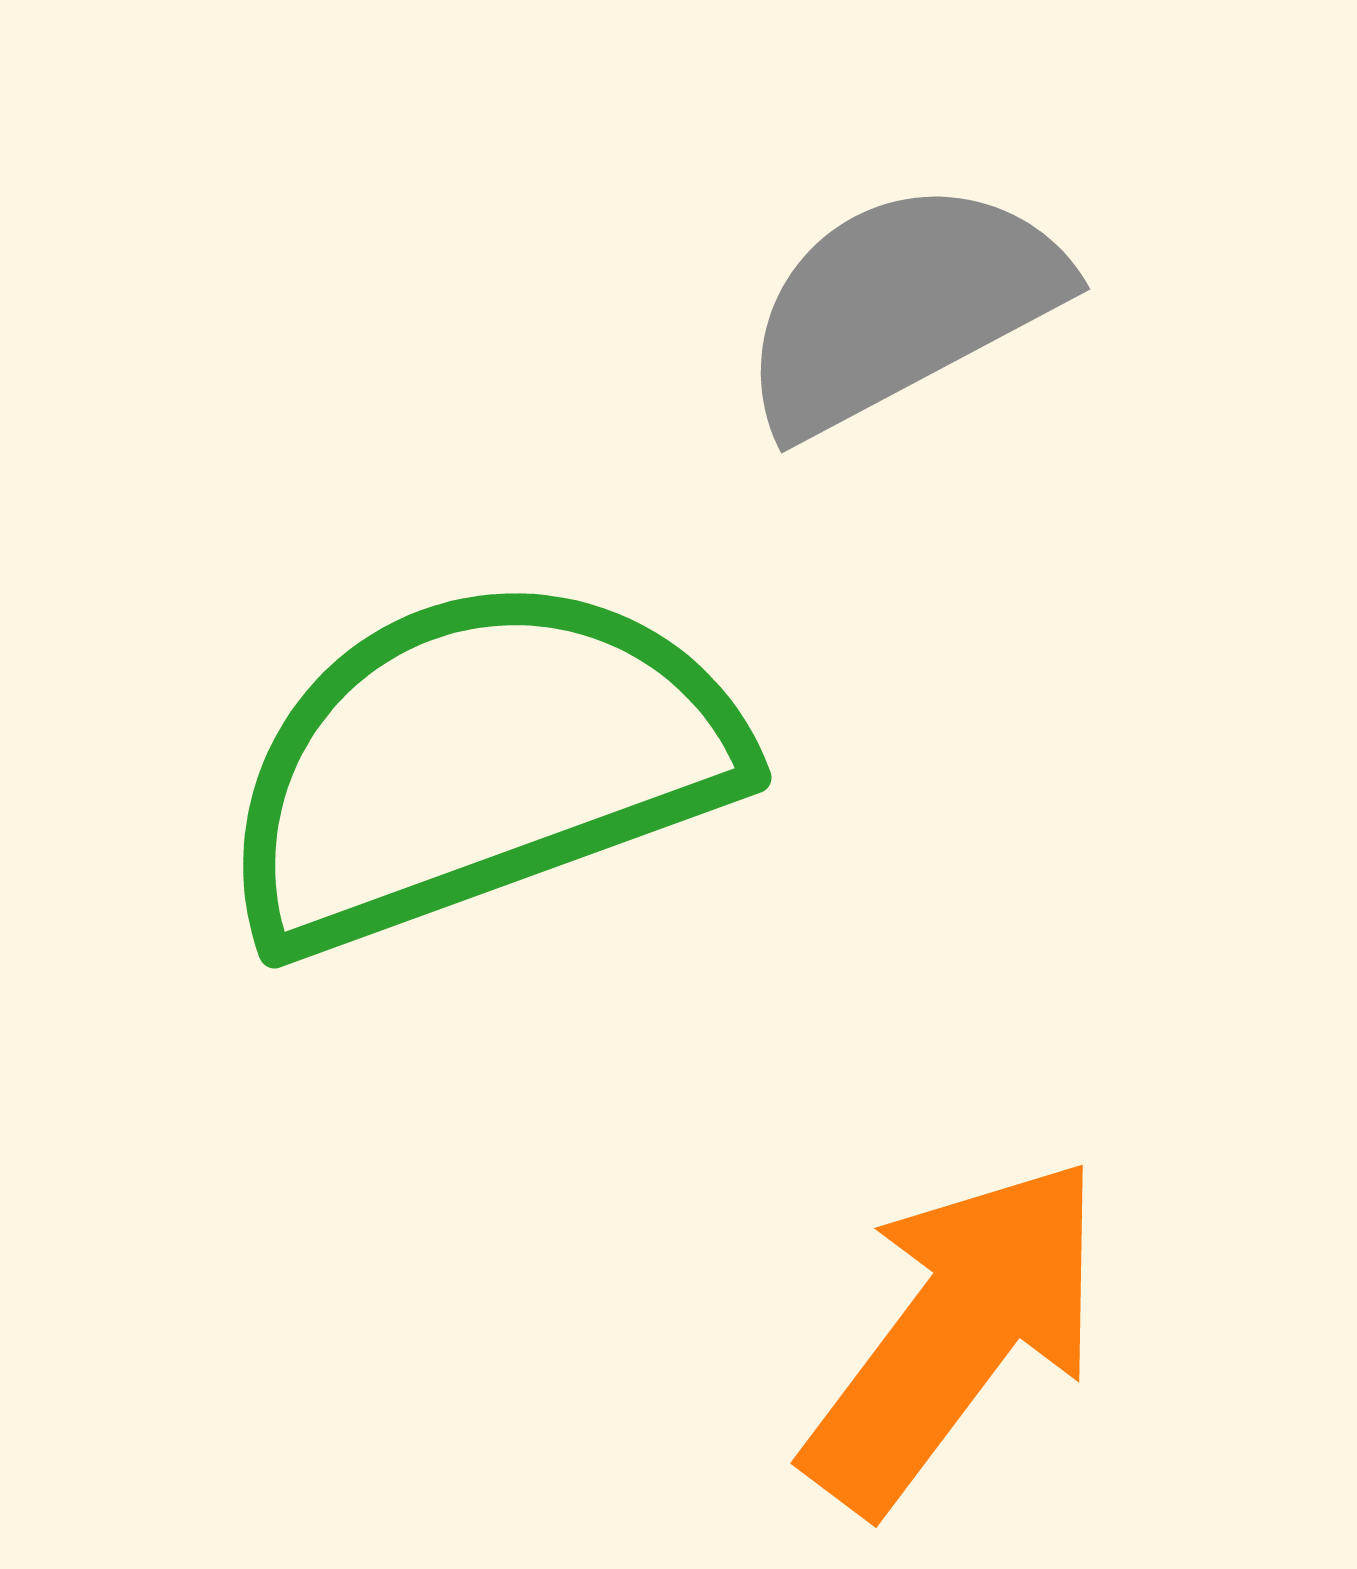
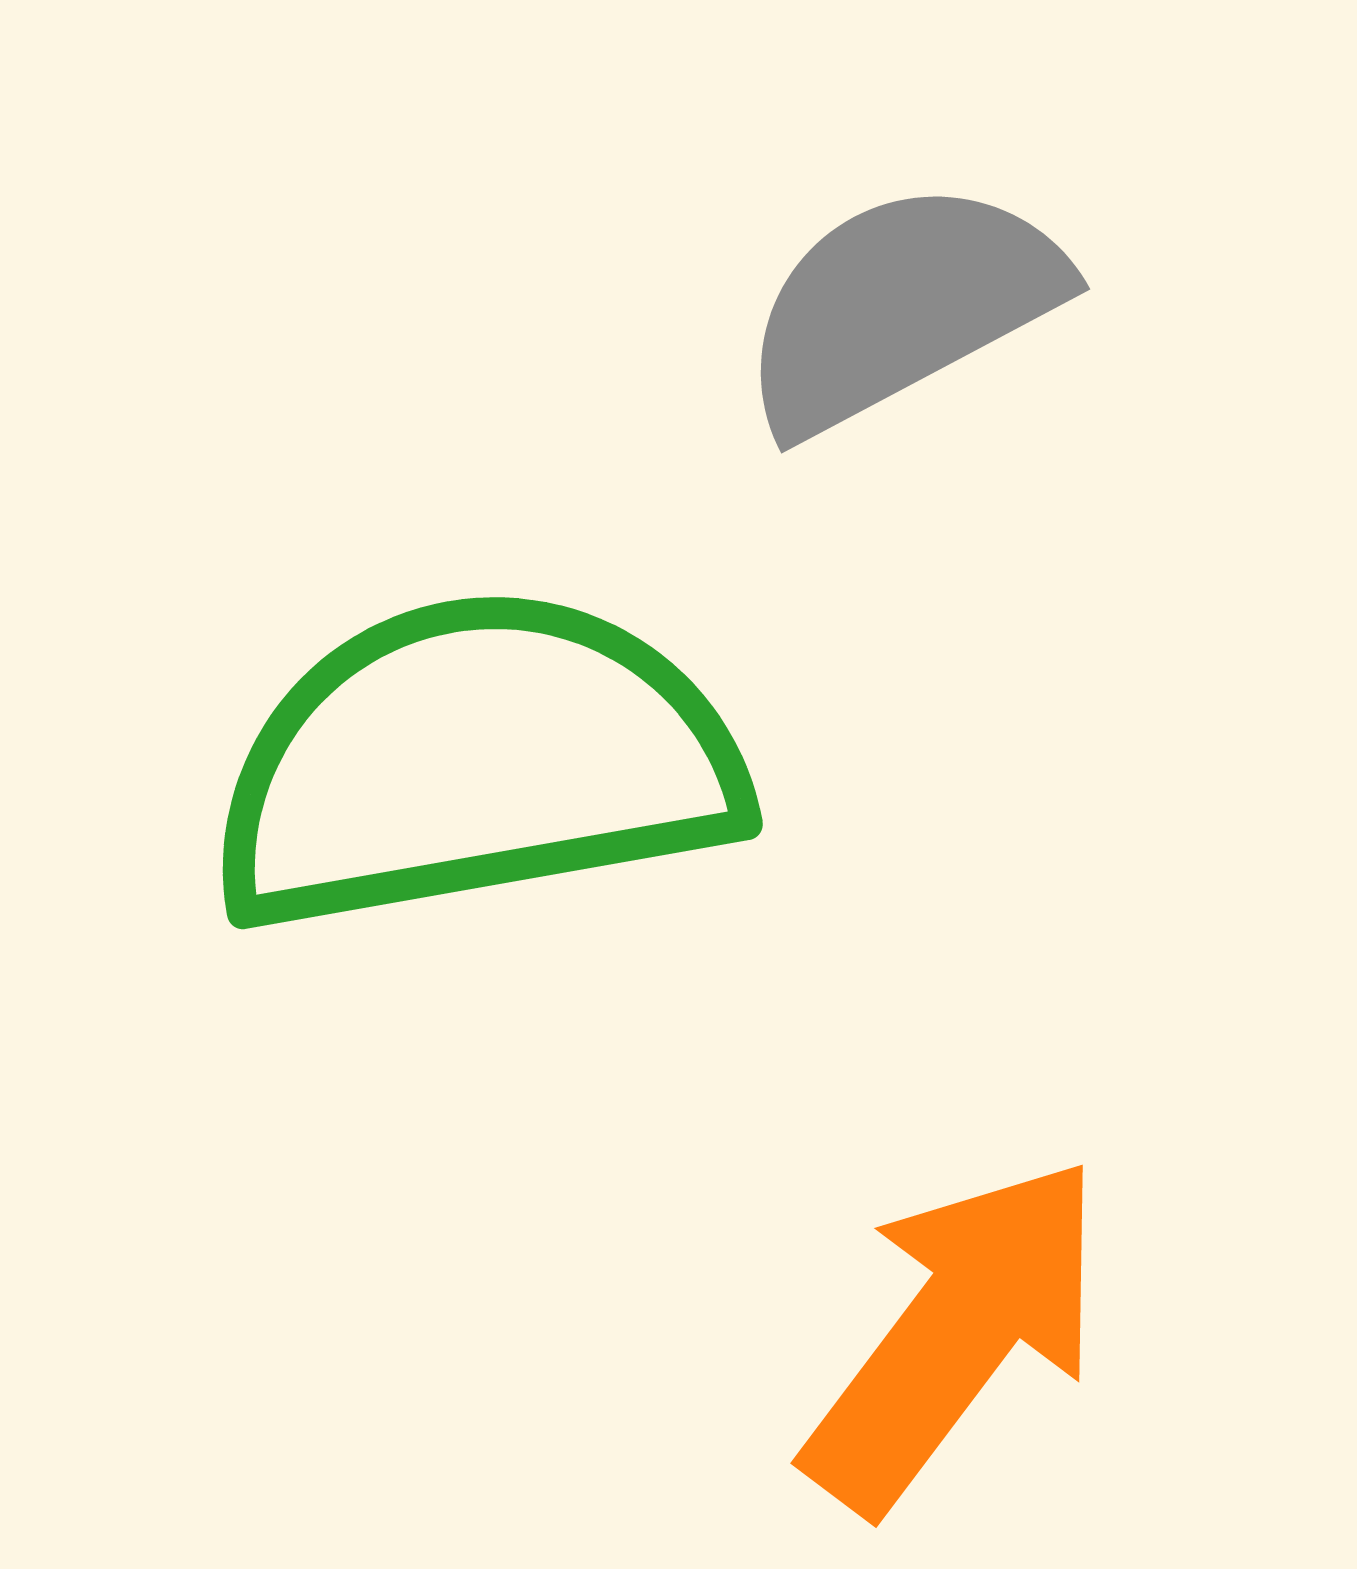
green semicircle: moved 2 px left, 1 px up; rotated 10 degrees clockwise
